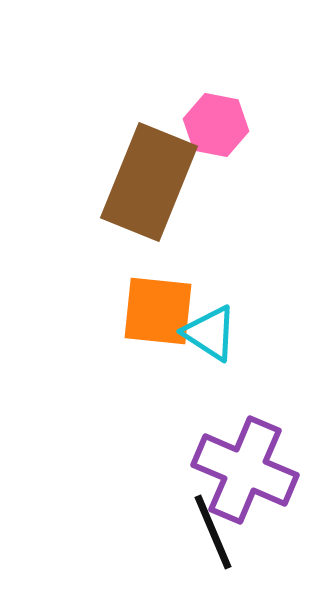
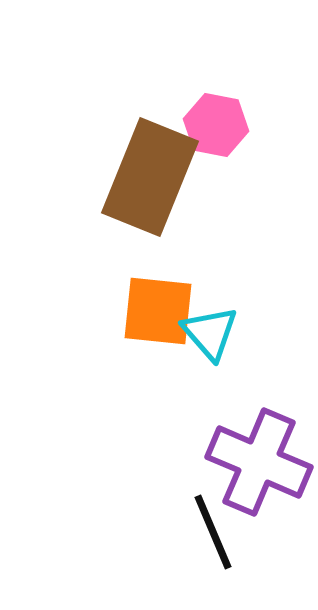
brown rectangle: moved 1 px right, 5 px up
cyan triangle: rotated 16 degrees clockwise
purple cross: moved 14 px right, 8 px up
